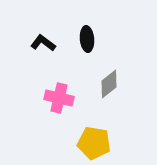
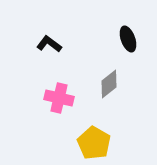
black ellipse: moved 41 px right; rotated 15 degrees counterclockwise
black L-shape: moved 6 px right, 1 px down
yellow pentagon: rotated 20 degrees clockwise
